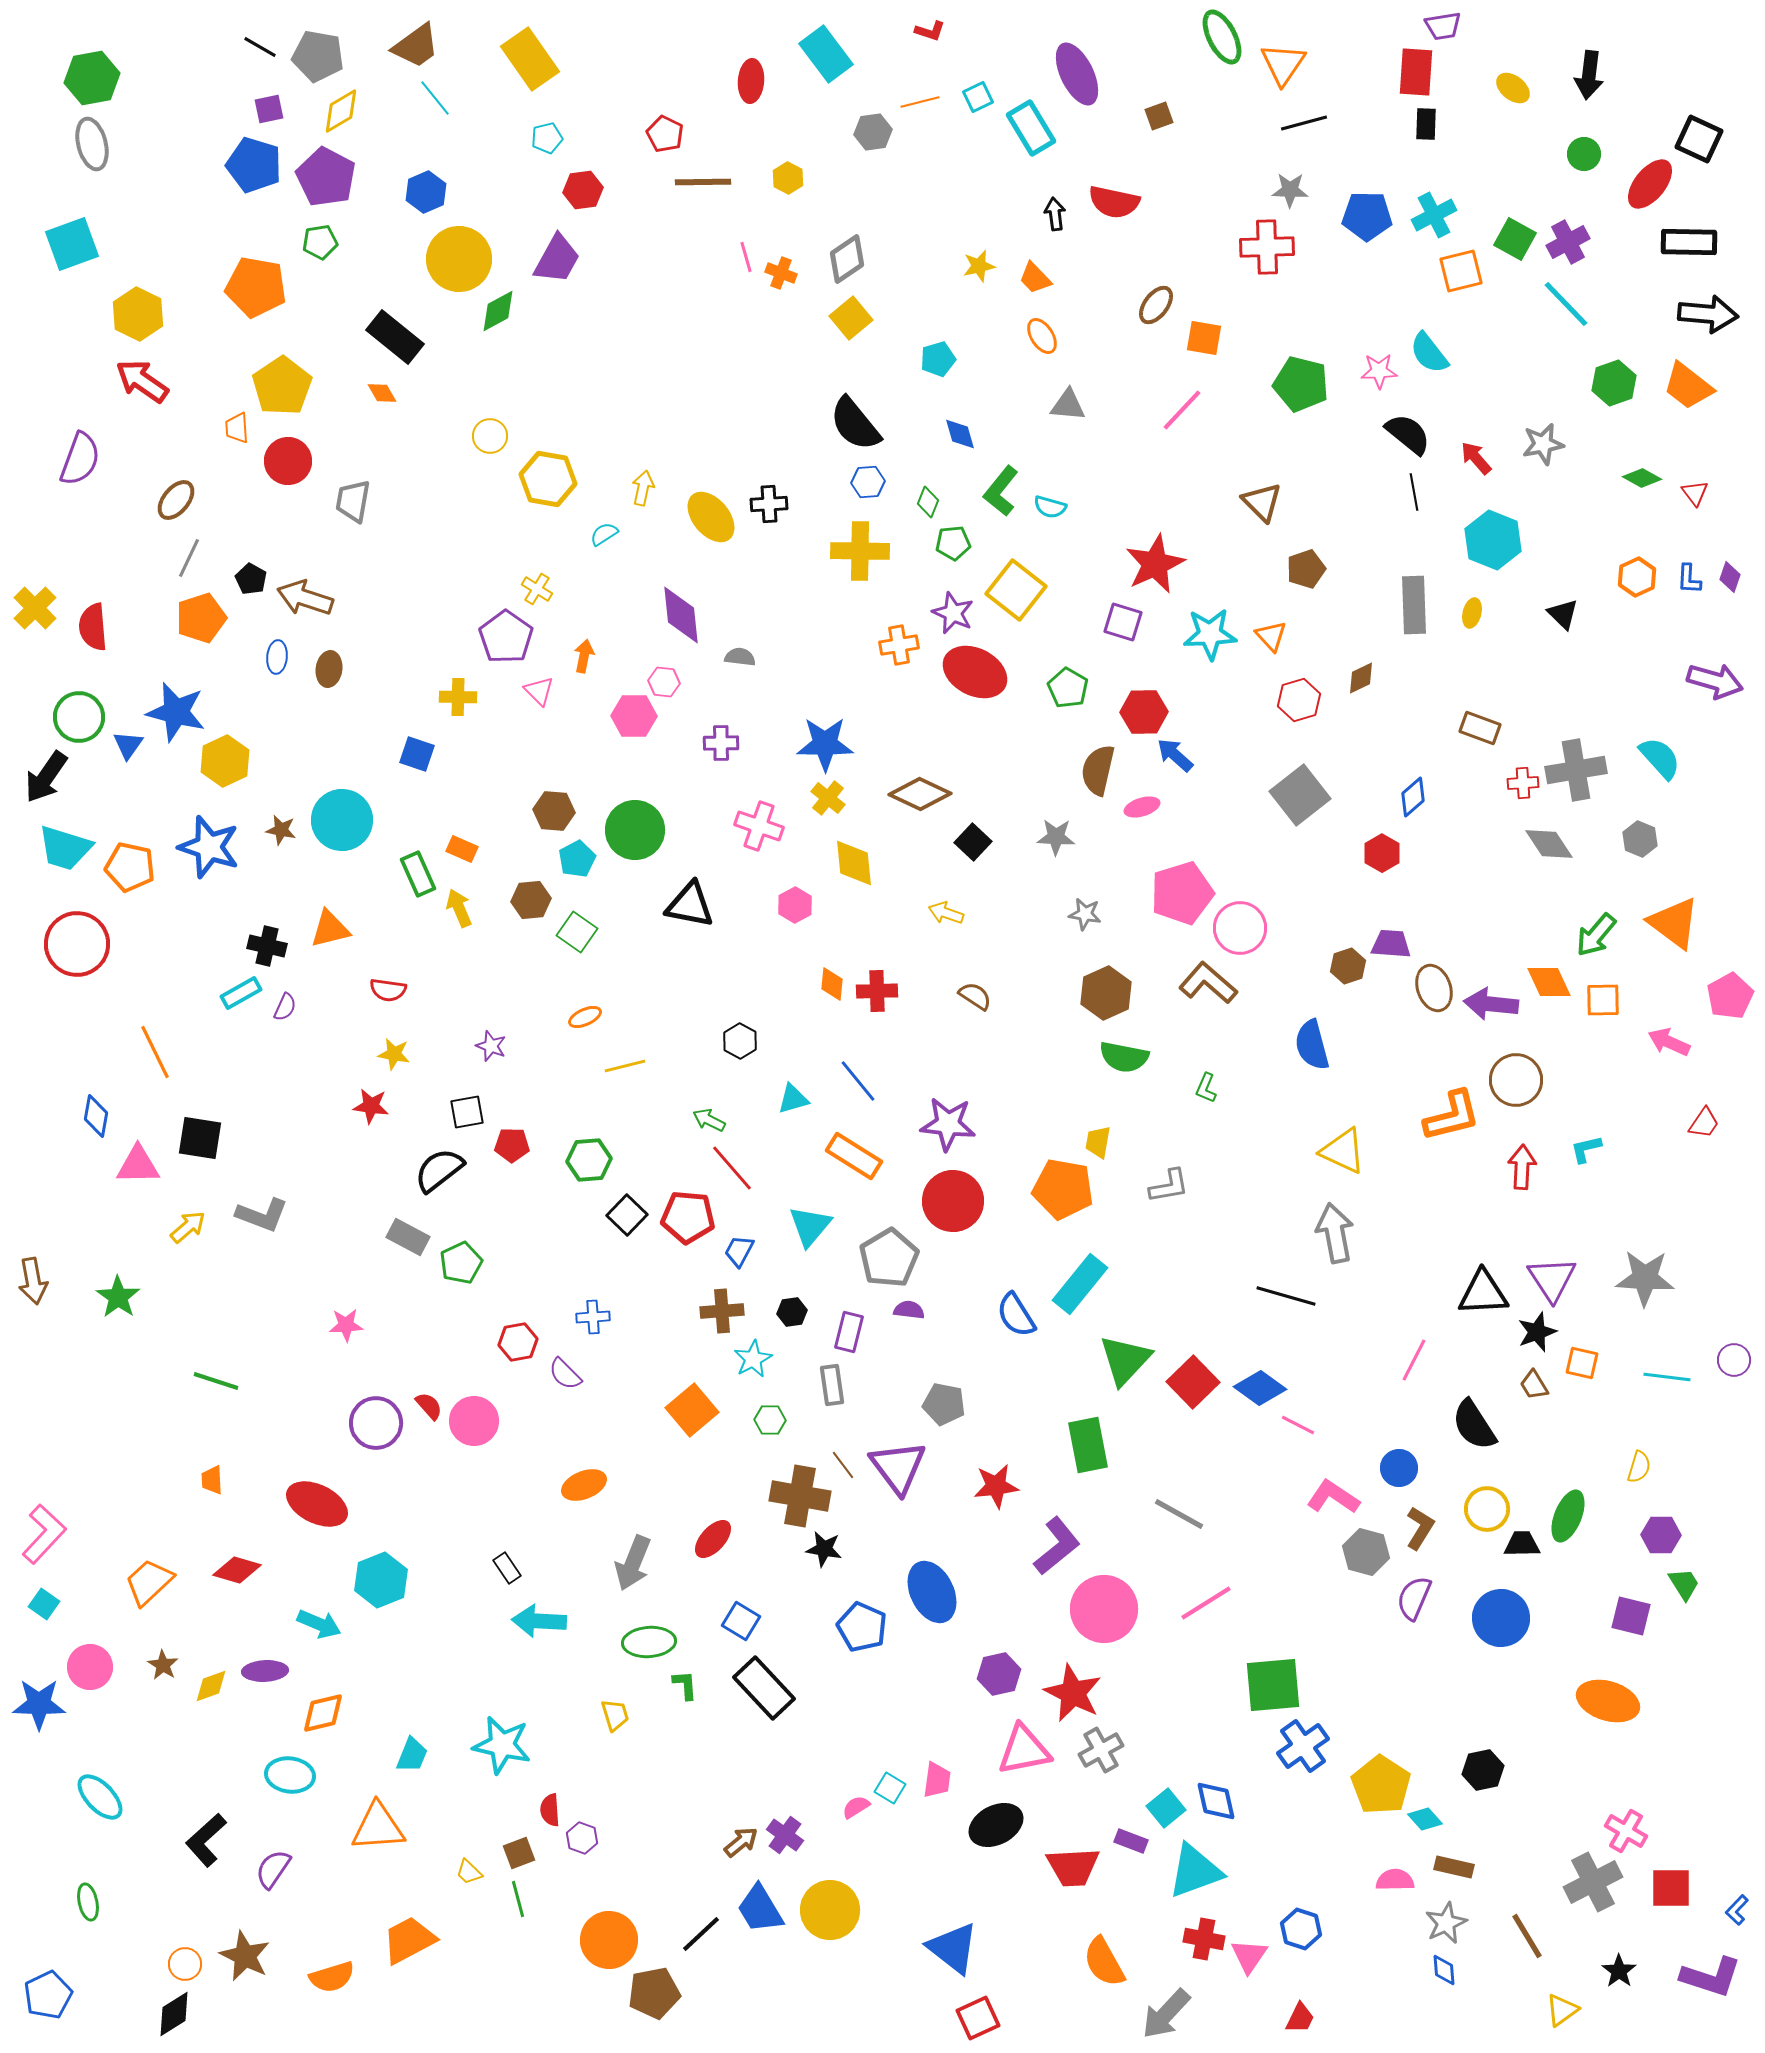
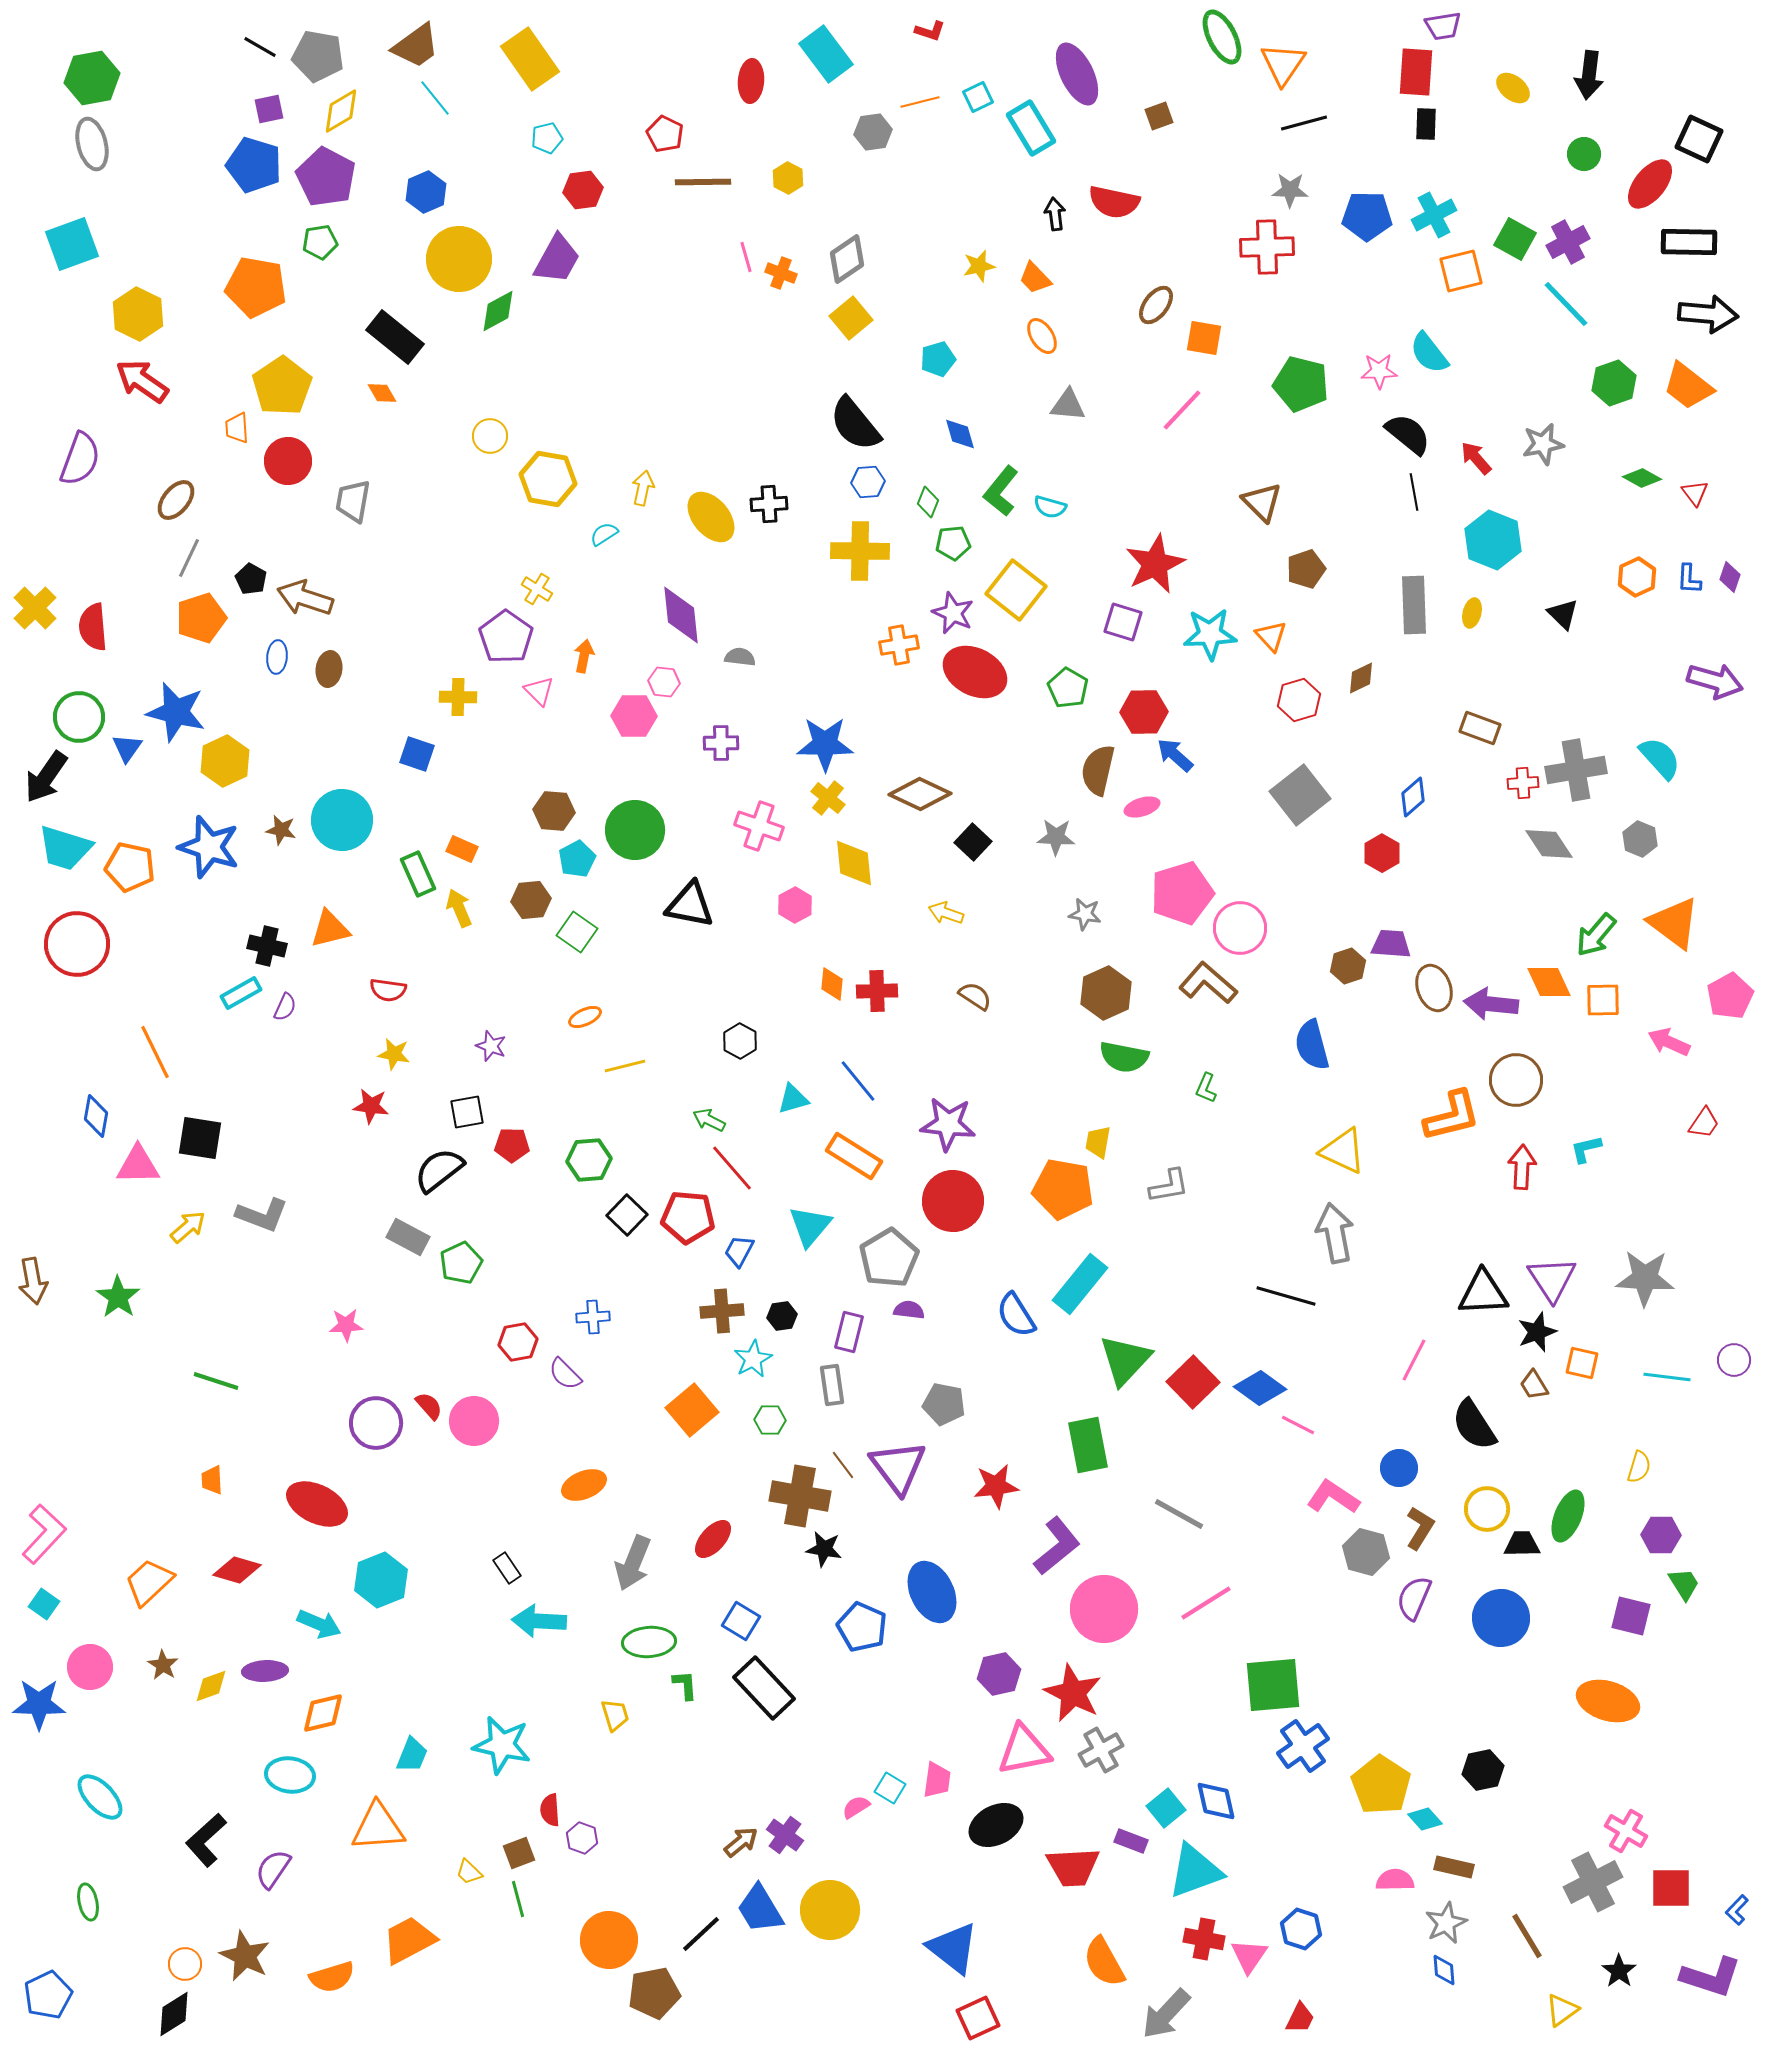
blue triangle at (128, 745): moved 1 px left, 3 px down
black hexagon at (792, 1312): moved 10 px left, 4 px down
